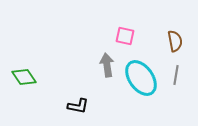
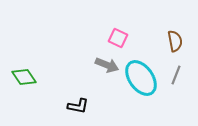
pink square: moved 7 px left, 2 px down; rotated 12 degrees clockwise
gray arrow: rotated 120 degrees clockwise
gray line: rotated 12 degrees clockwise
